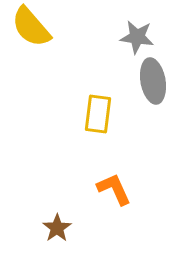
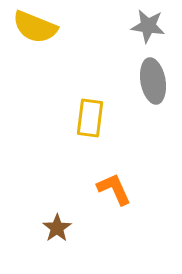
yellow semicircle: moved 4 px right; rotated 27 degrees counterclockwise
gray star: moved 11 px right, 11 px up
yellow rectangle: moved 8 px left, 4 px down
